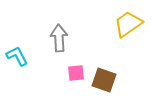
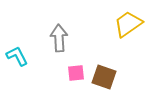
brown square: moved 3 px up
